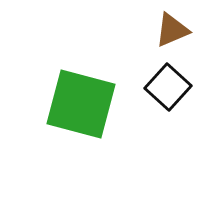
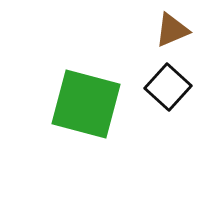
green square: moved 5 px right
